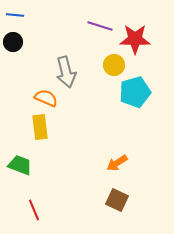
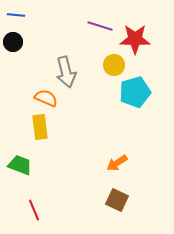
blue line: moved 1 px right
